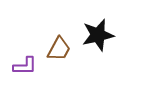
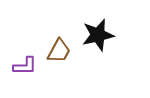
brown trapezoid: moved 2 px down
